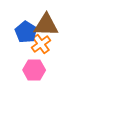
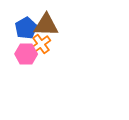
blue pentagon: moved 4 px up; rotated 10 degrees clockwise
pink hexagon: moved 8 px left, 16 px up
